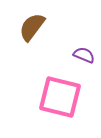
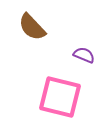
brown semicircle: rotated 80 degrees counterclockwise
